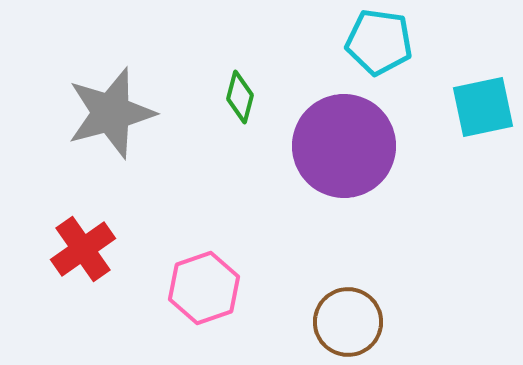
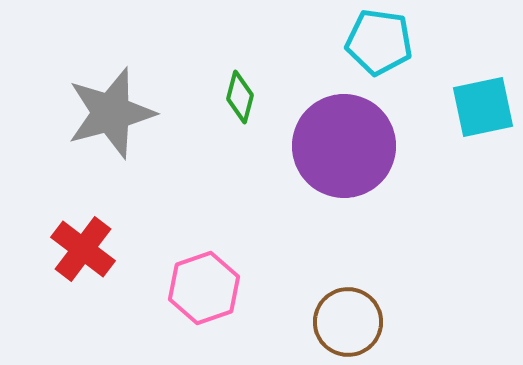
red cross: rotated 18 degrees counterclockwise
